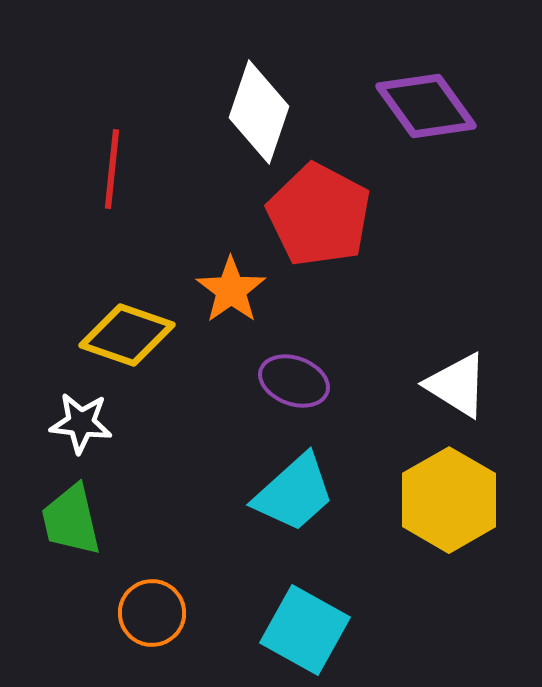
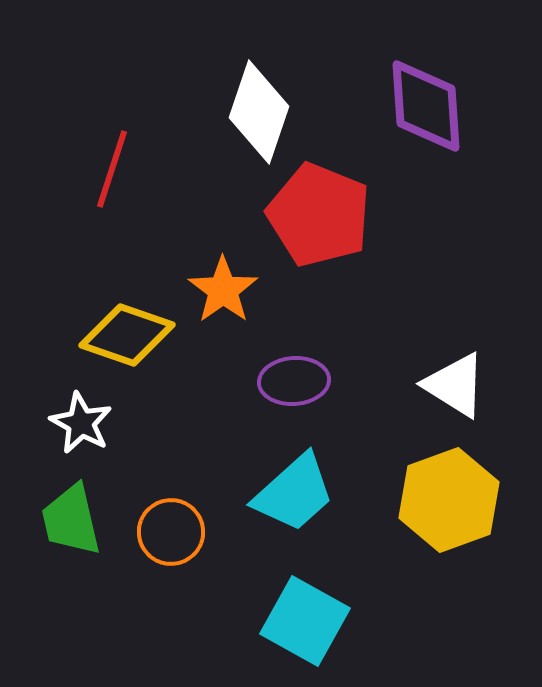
purple diamond: rotated 32 degrees clockwise
red line: rotated 12 degrees clockwise
red pentagon: rotated 6 degrees counterclockwise
orange star: moved 8 px left
purple ellipse: rotated 24 degrees counterclockwise
white triangle: moved 2 px left
white star: rotated 22 degrees clockwise
yellow hexagon: rotated 10 degrees clockwise
orange circle: moved 19 px right, 81 px up
cyan square: moved 9 px up
